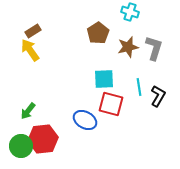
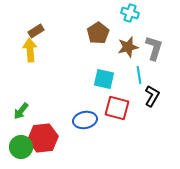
cyan cross: moved 1 px down
brown rectangle: moved 3 px right
yellow arrow: rotated 30 degrees clockwise
cyan square: rotated 15 degrees clockwise
cyan line: moved 12 px up
black L-shape: moved 6 px left
red square: moved 6 px right, 4 px down
green arrow: moved 7 px left
blue ellipse: rotated 40 degrees counterclockwise
red hexagon: moved 1 px up
green circle: moved 1 px down
